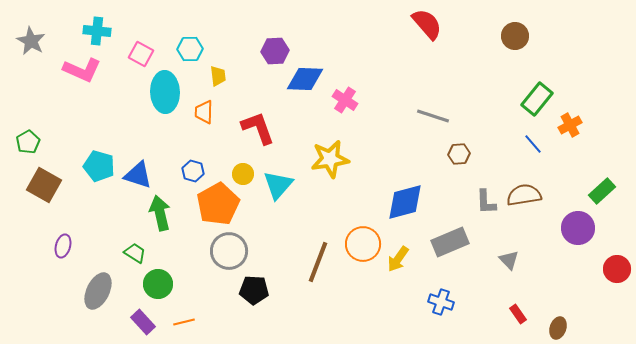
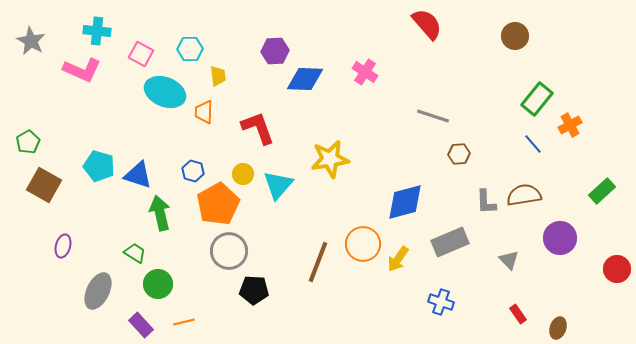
cyan ellipse at (165, 92): rotated 66 degrees counterclockwise
pink cross at (345, 100): moved 20 px right, 28 px up
purple circle at (578, 228): moved 18 px left, 10 px down
purple rectangle at (143, 322): moved 2 px left, 3 px down
